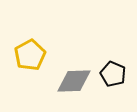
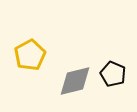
gray diamond: moved 1 px right; rotated 12 degrees counterclockwise
